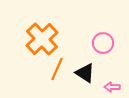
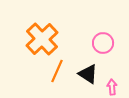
orange line: moved 2 px down
black triangle: moved 3 px right, 1 px down
pink arrow: rotated 84 degrees clockwise
